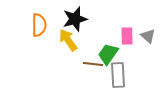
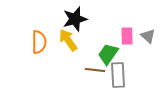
orange semicircle: moved 17 px down
brown line: moved 2 px right, 6 px down
